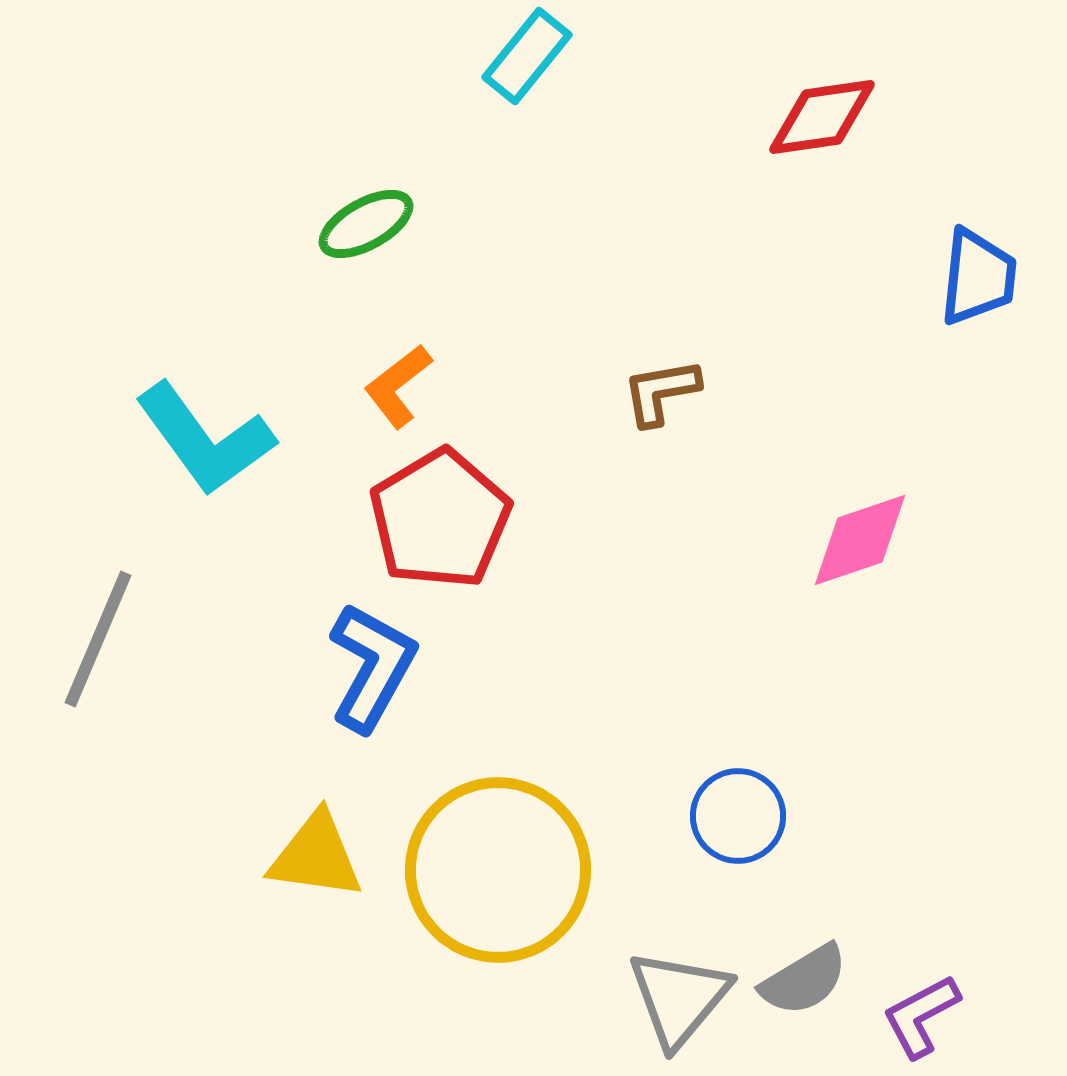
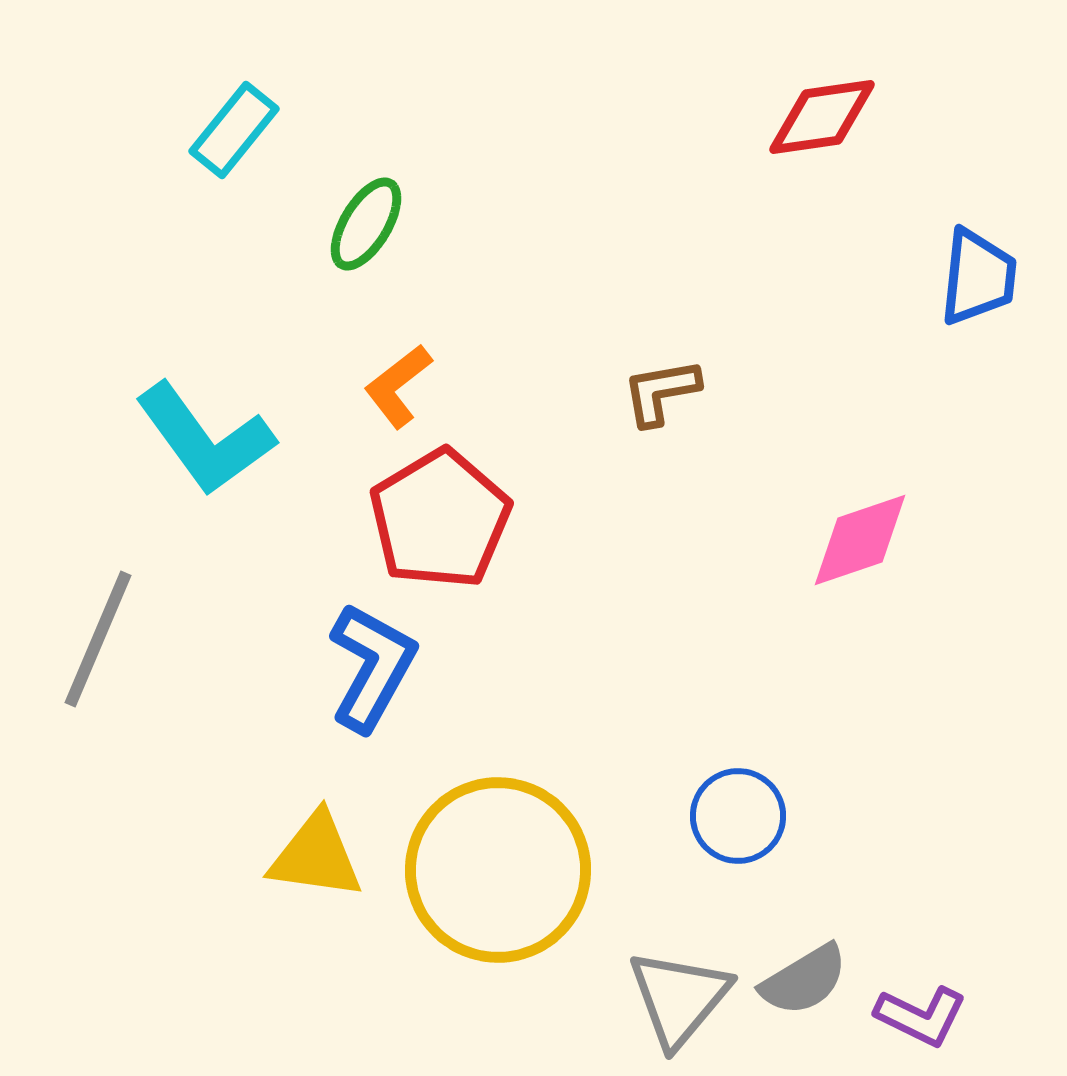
cyan rectangle: moved 293 px left, 74 px down
green ellipse: rotated 30 degrees counterclockwise
purple L-shape: rotated 126 degrees counterclockwise
